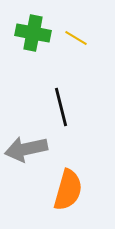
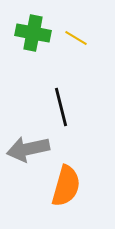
gray arrow: moved 2 px right
orange semicircle: moved 2 px left, 4 px up
